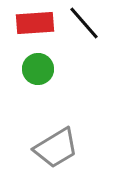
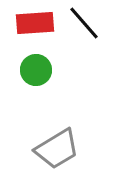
green circle: moved 2 px left, 1 px down
gray trapezoid: moved 1 px right, 1 px down
